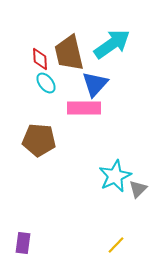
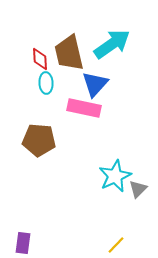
cyan ellipse: rotated 35 degrees clockwise
pink rectangle: rotated 12 degrees clockwise
